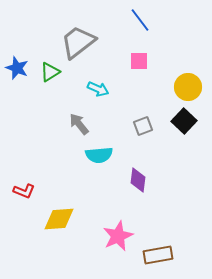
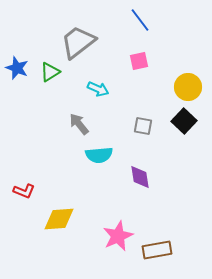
pink square: rotated 12 degrees counterclockwise
gray square: rotated 30 degrees clockwise
purple diamond: moved 2 px right, 3 px up; rotated 15 degrees counterclockwise
brown rectangle: moved 1 px left, 5 px up
